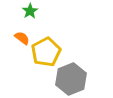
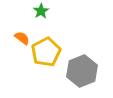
green star: moved 11 px right
gray hexagon: moved 11 px right, 8 px up
